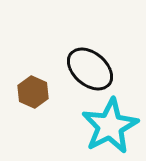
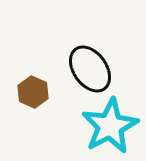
black ellipse: rotated 15 degrees clockwise
